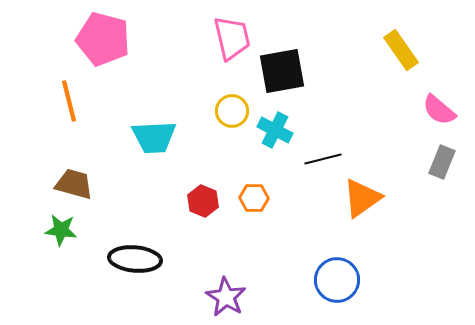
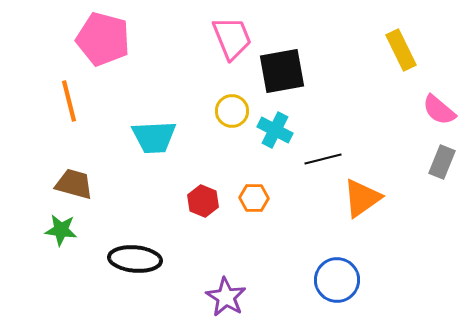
pink trapezoid: rotated 9 degrees counterclockwise
yellow rectangle: rotated 9 degrees clockwise
